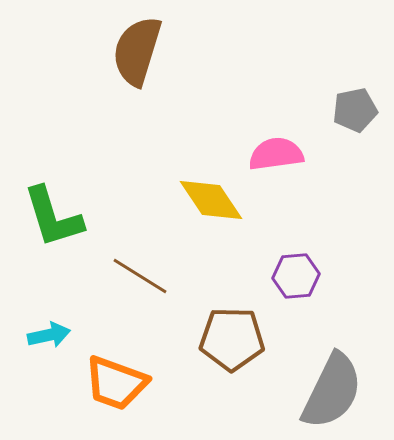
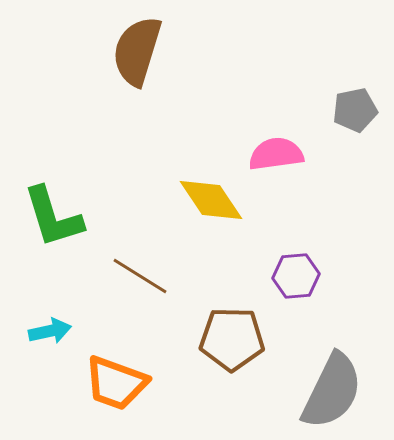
cyan arrow: moved 1 px right, 4 px up
